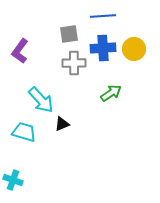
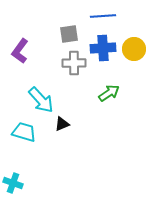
green arrow: moved 2 px left
cyan cross: moved 3 px down
